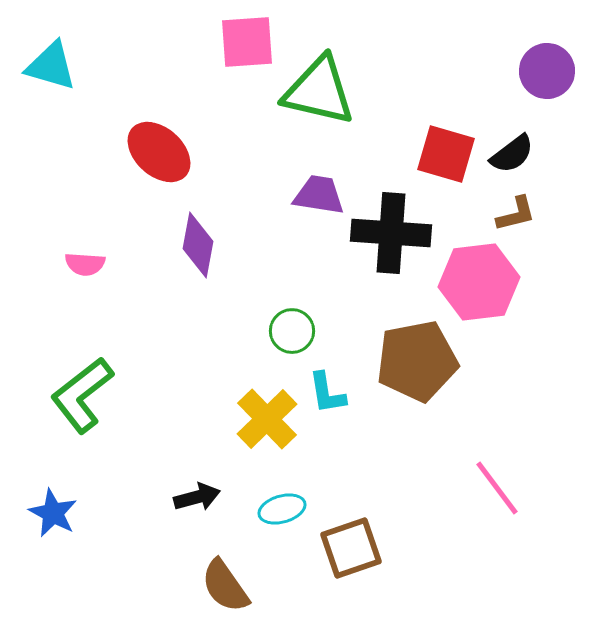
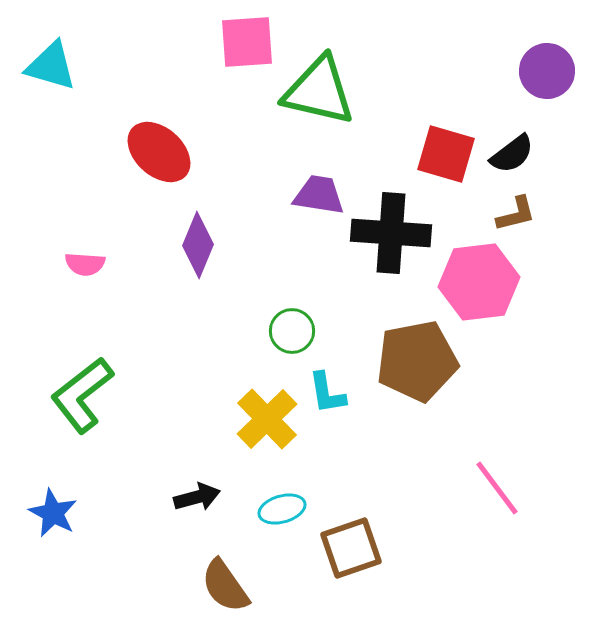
purple diamond: rotated 12 degrees clockwise
